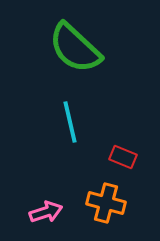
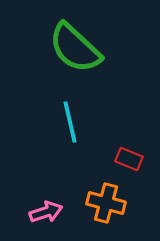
red rectangle: moved 6 px right, 2 px down
